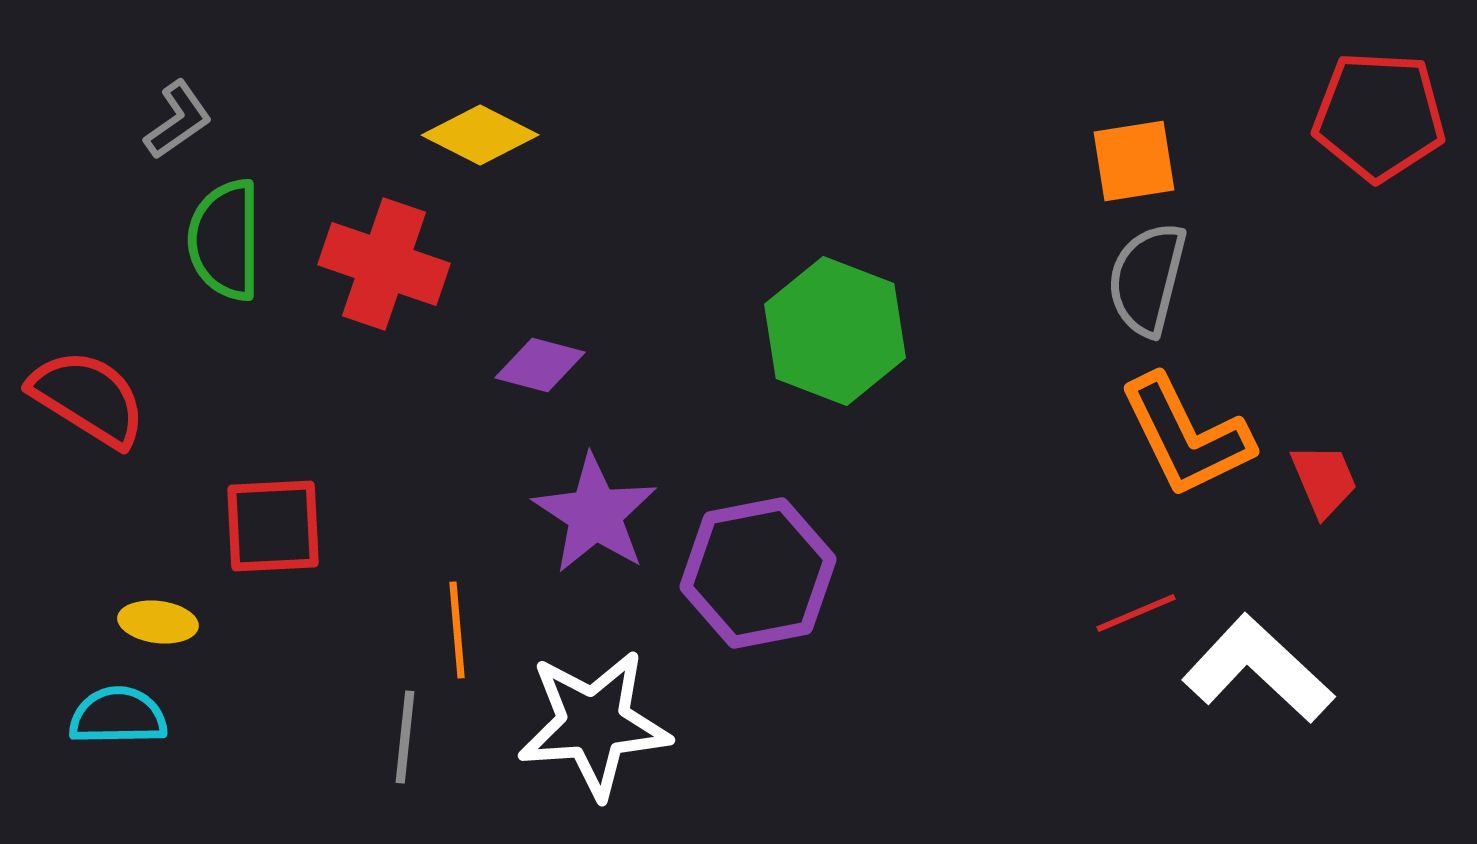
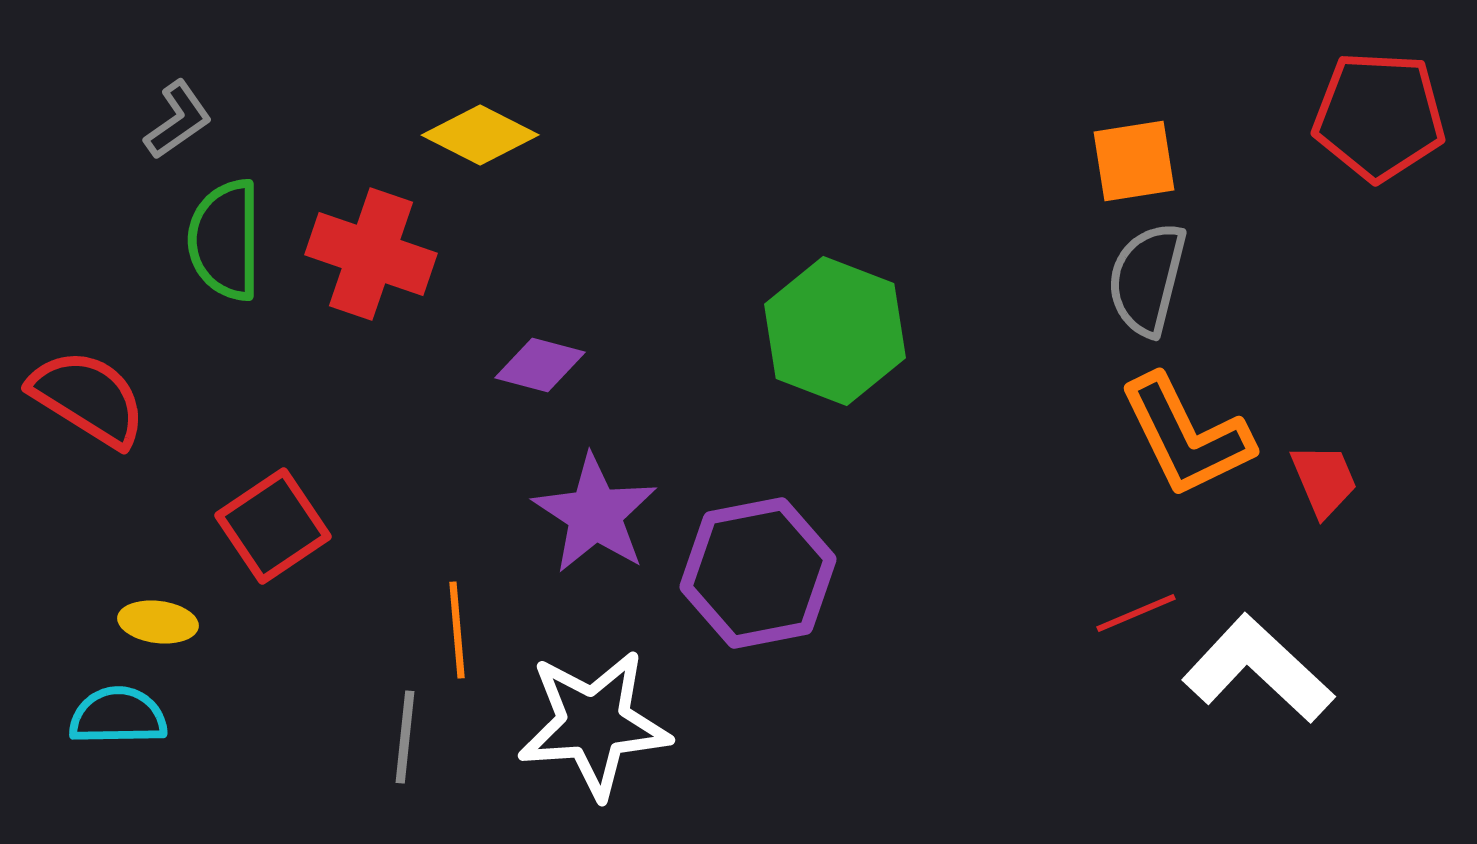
red cross: moved 13 px left, 10 px up
red square: rotated 31 degrees counterclockwise
